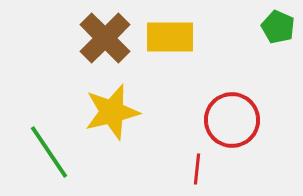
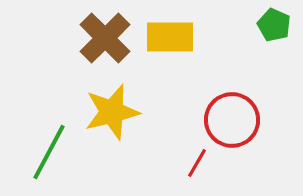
green pentagon: moved 4 px left, 2 px up
green line: rotated 62 degrees clockwise
red line: moved 6 px up; rotated 24 degrees clockwise
